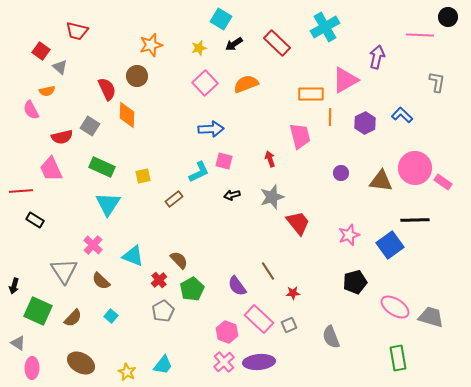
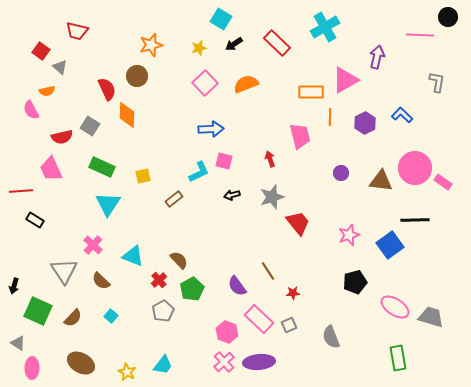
orange rectangle at (311, 94): moved 2 px up
